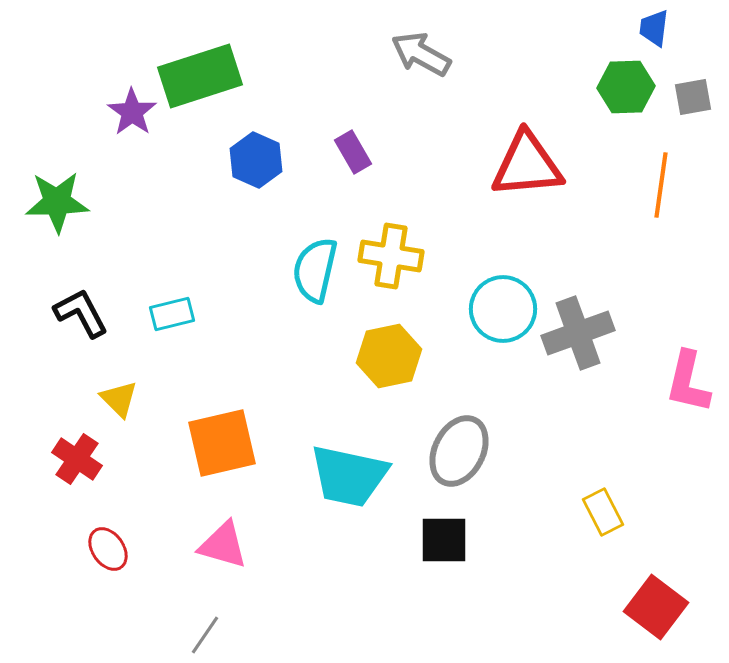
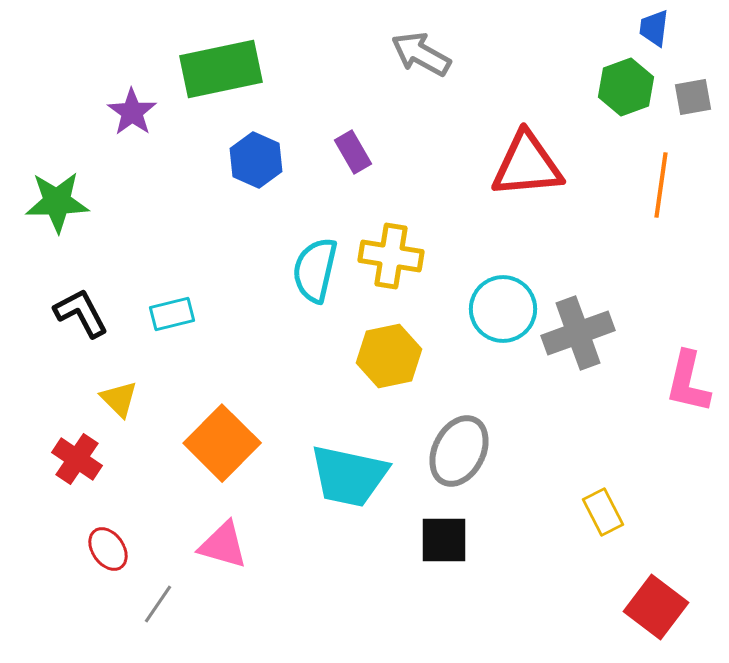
green rectangle: moved 21 px right, 7 px up; rotated 6 degrees clockwise
green hexagon: rotated 18 degrees counterclockwise
orange square: rotated 32 degrees counterclockwise
gray line: moved 47 px left, 31 px up
